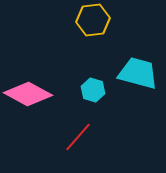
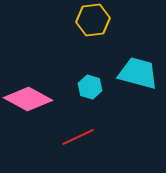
cyan hexagon: moved 3 px left, 3 px up
pink diamond: moved 5 px down
red line: rotated 24 degrees clockwise
